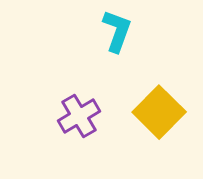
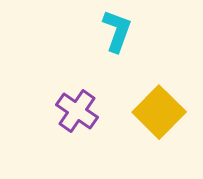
purple cross: moved 2 px left, 5 px up; rotated 24 degrees counterclockwise
